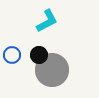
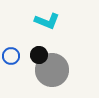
cyan L-shape: rotated 50 degrees clockwise
blue circle: moved 1 px left, 1 px down
